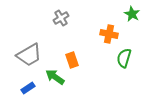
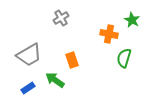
green star: moved 6 px down
green arrow: moved 3 px down
